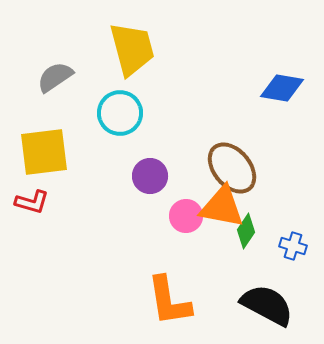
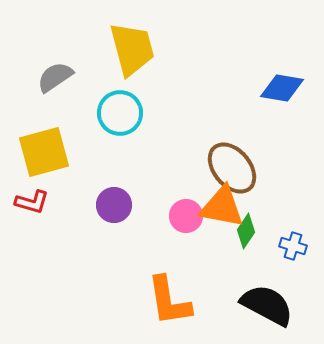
yellow square: rotated 8 degrees counterclockwise
purple circle: moved 36 px left, 29 px down
